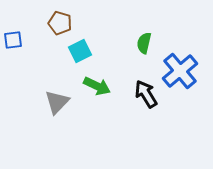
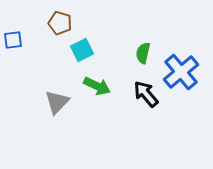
green semicircle: moved 1 px left, 10 px down
cyan square: moved 2 px right, 1 px up
blue cross: moved 1 px right, 1 px down
black arrow: rotated 8 degrees counterclockwise
